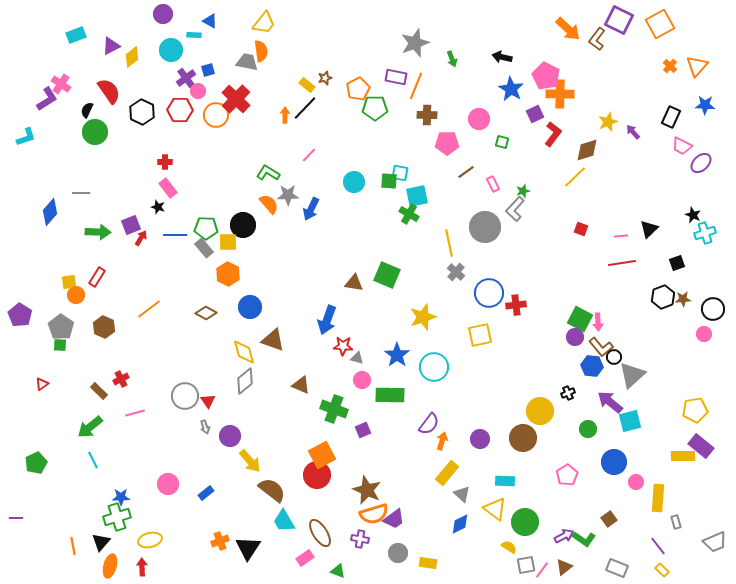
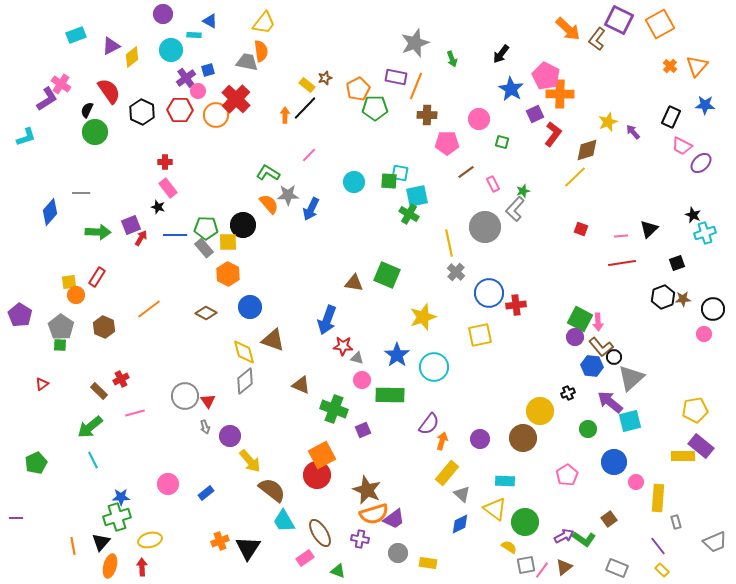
black arrow at (502, 57): moved 1 px left, 3 px up; rotated 66 degrees counterclockwise
gray triangle at (632, 375): moved 1 px left, 3 px down
